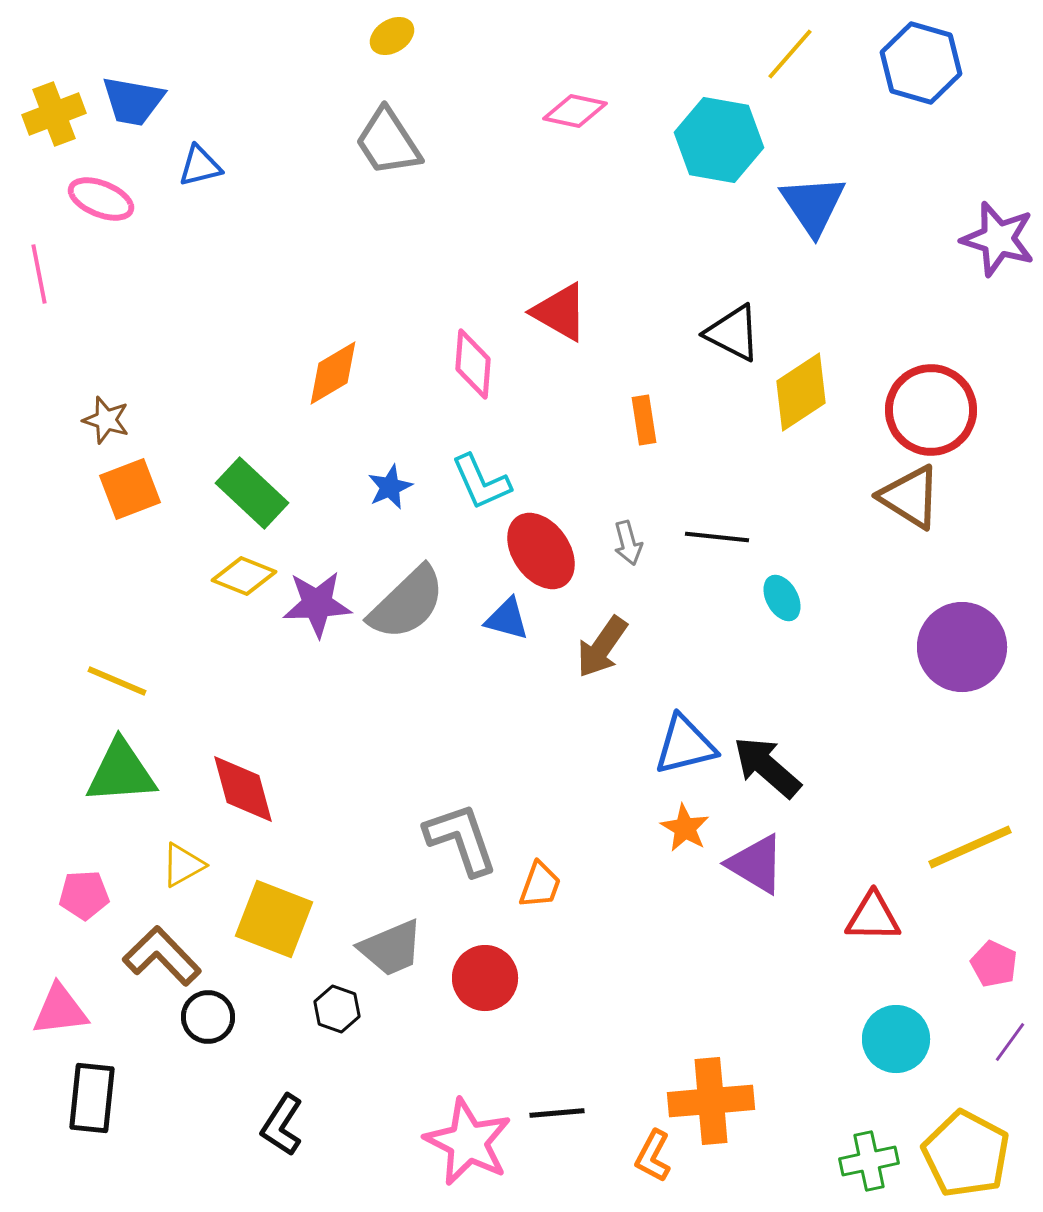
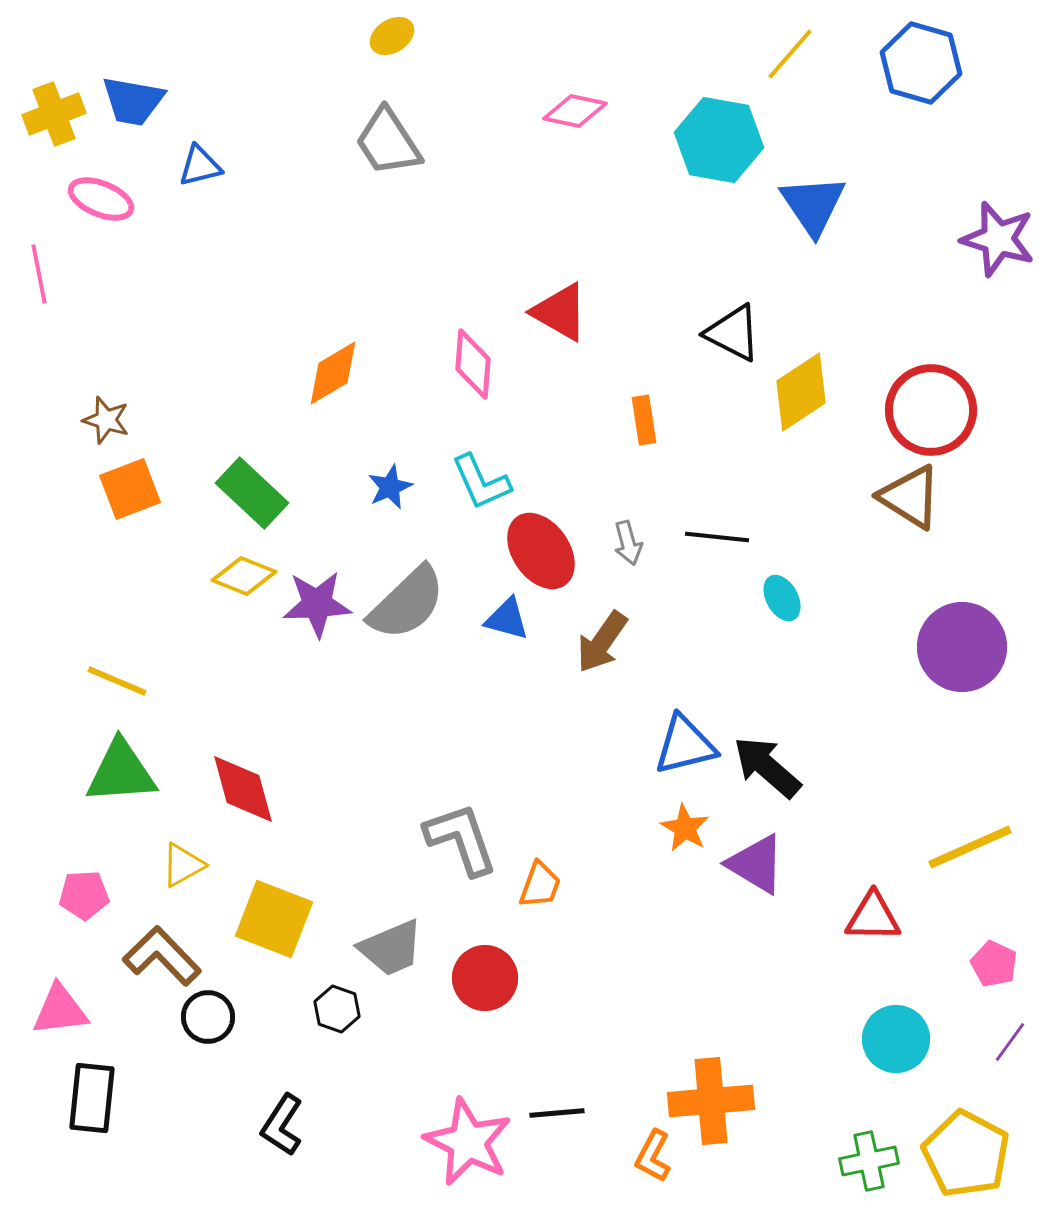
brown arrow at (602, 647): moved 5 px up
